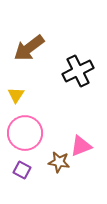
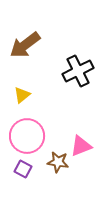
brown arrow: moved 4 px left, 3 px up
yellow triangle: moved 6 px right; rotated 18 degrees clockwise
pink circle: moved 2 px right, 3 px down
brown star: moved 1 px left
purple square: moved 1 px right, 1 px up
